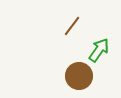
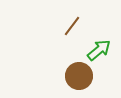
green arrow: rotated 15 degrees clockwise
